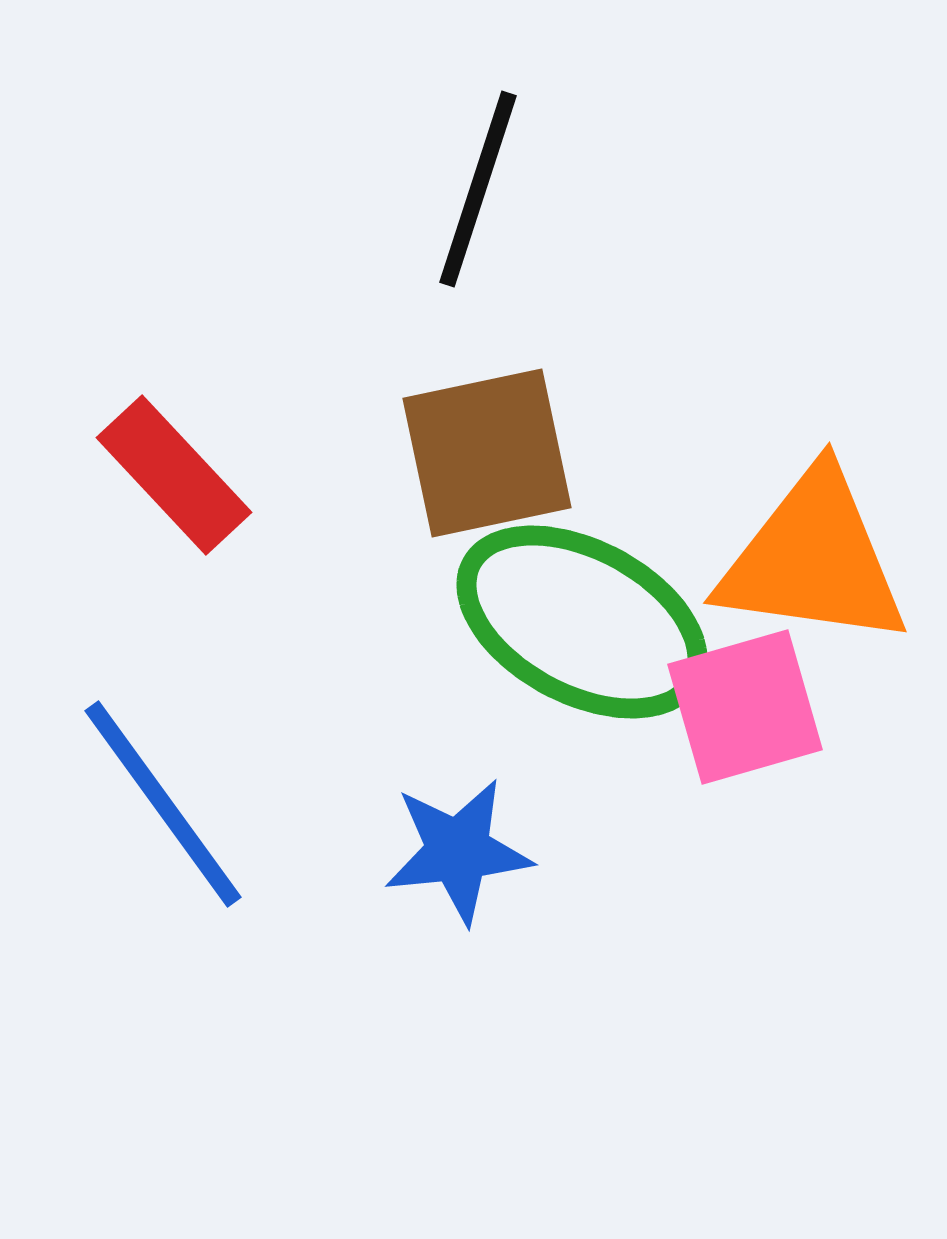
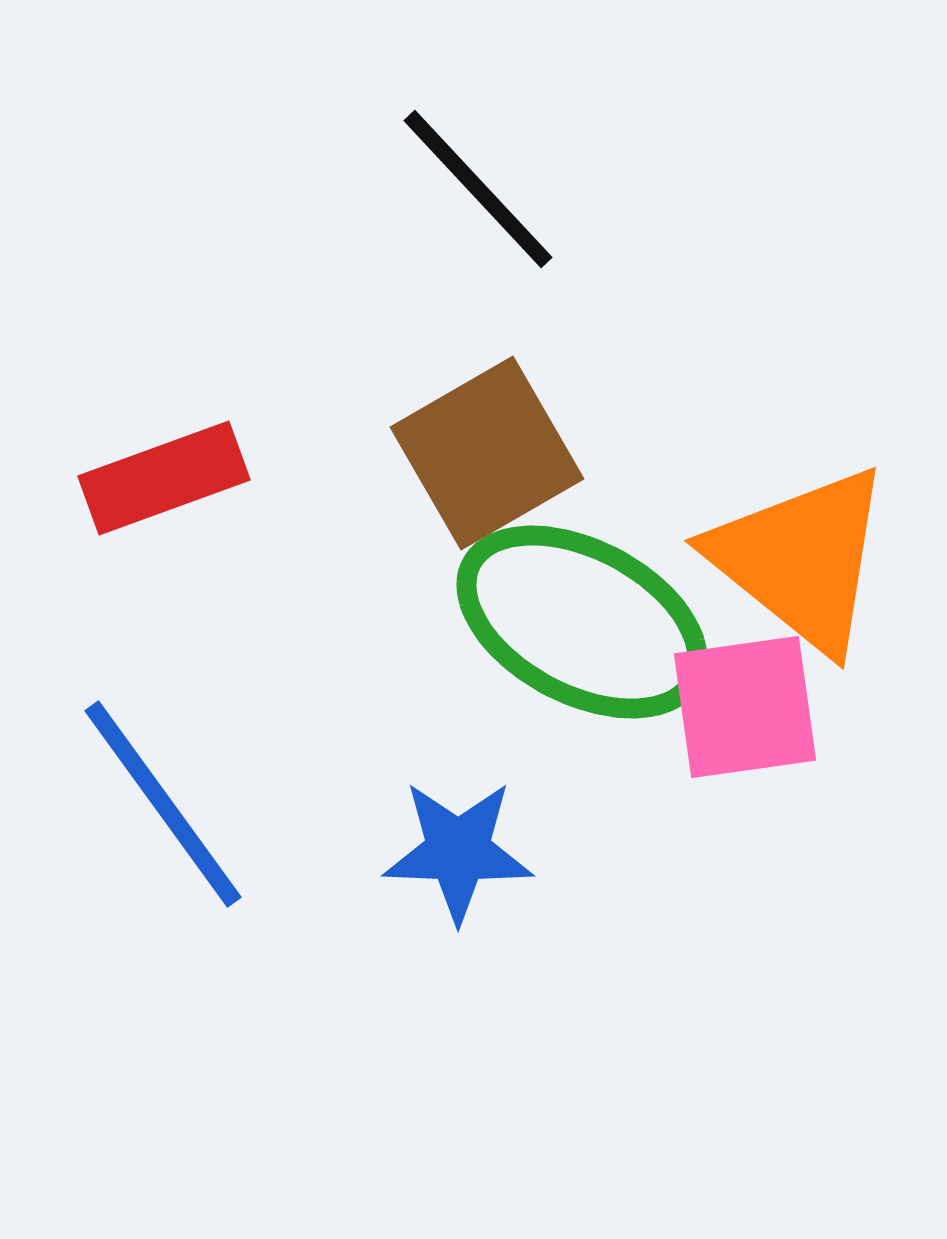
black line: rotated 61 degrees counterclockwise
brown square: rotated 18 degrees counterclockwise
red rectangle: moved 10 px left, 3 px down; rotated 67 degrees counterclockwise
orange triangle: moved 12 px left; rotated 31 degrees clockwise
pink square: rotated 8 degrees clockwise
blue star: rotated 8 degrees clockwise
